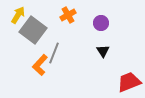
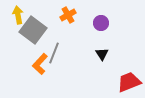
yellow arrow: rotated 42 degrees counterclockwise
black triangle: moved 1 px left, 3 px down
orange L-shape: moved 1 px up
